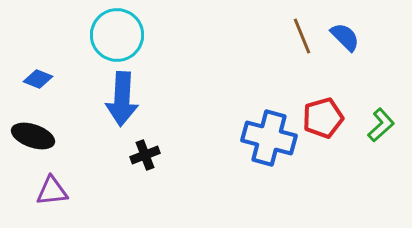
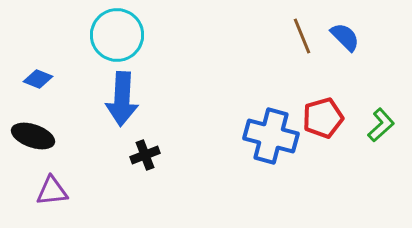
blue cross: moved 2 px right, 2 px up
